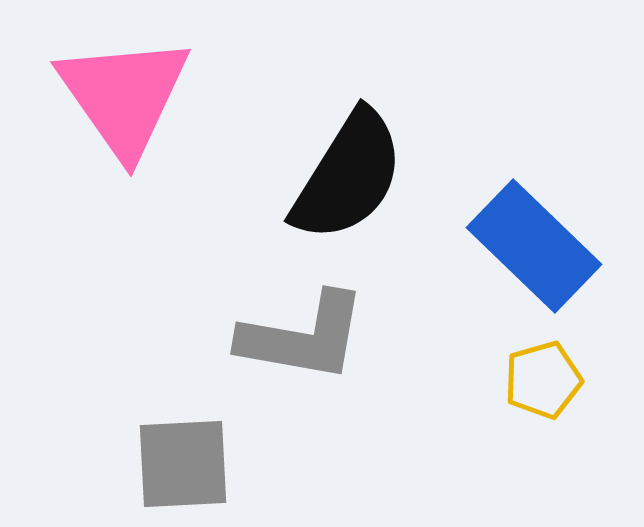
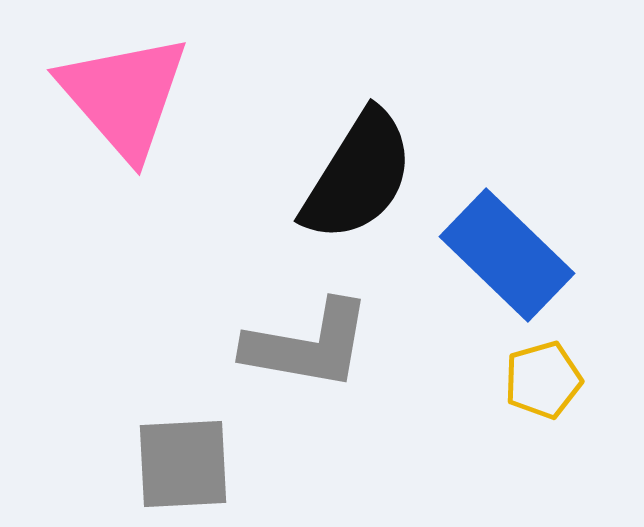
pink triangle: rotated 6 degrees counterclockwise
black semicircle: moved 10 px right
blue rectangle: moved 27 px left, 9 px down
gray L-shape: moved 5 px right, 8 px down
